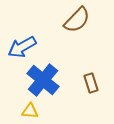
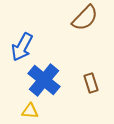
brown semicircle: moved 8 px right, 2 px up
blue arrow: rotated 32 degrees counterclockwise
blue cross: moved 1 px right
